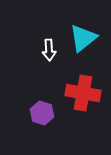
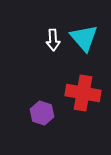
cyan triangle: moved 1 px right; rotated 32 degrees counterclockwise
white arrow: moved 4 px right, 10 px up
